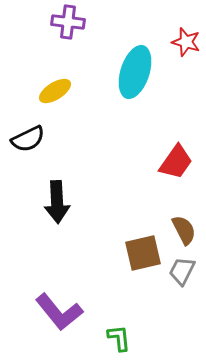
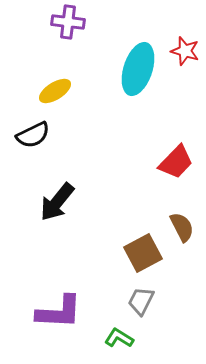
red star: moved 1 px left, 9 px down
cyan ellipse: moved 3 px right, 3 px up
black semicircle: moved 5 px right, 4 px up
red trapezoid: rotated 9 degrees clockwise
black arrow: rotated 42 degrees clockwise
brown semicircle: moved 2 px left, 3 px up
brown square: rotated 15 degrees counterclockwise
gray trapezoid: moved 41 px left, 30 px down
purple L-shape: rotated 48 degrees counterclockwise
green L-shape: rotated 52 degrees counterclockwise
